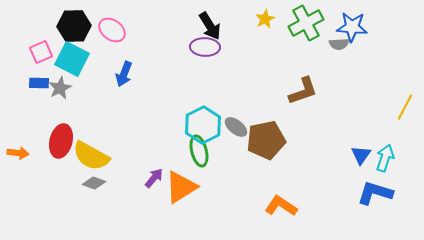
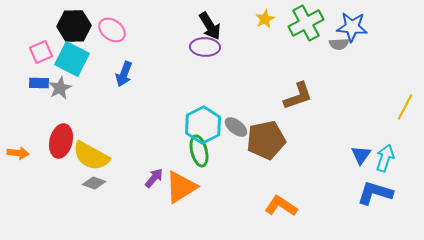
brown L-shape: moved 5 px left, 5 px down
